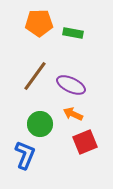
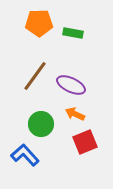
orange arrow: moved 2 px right
green circle: moved 1 px right
blue L-shape: rotated 64 degrees counterclockwise
